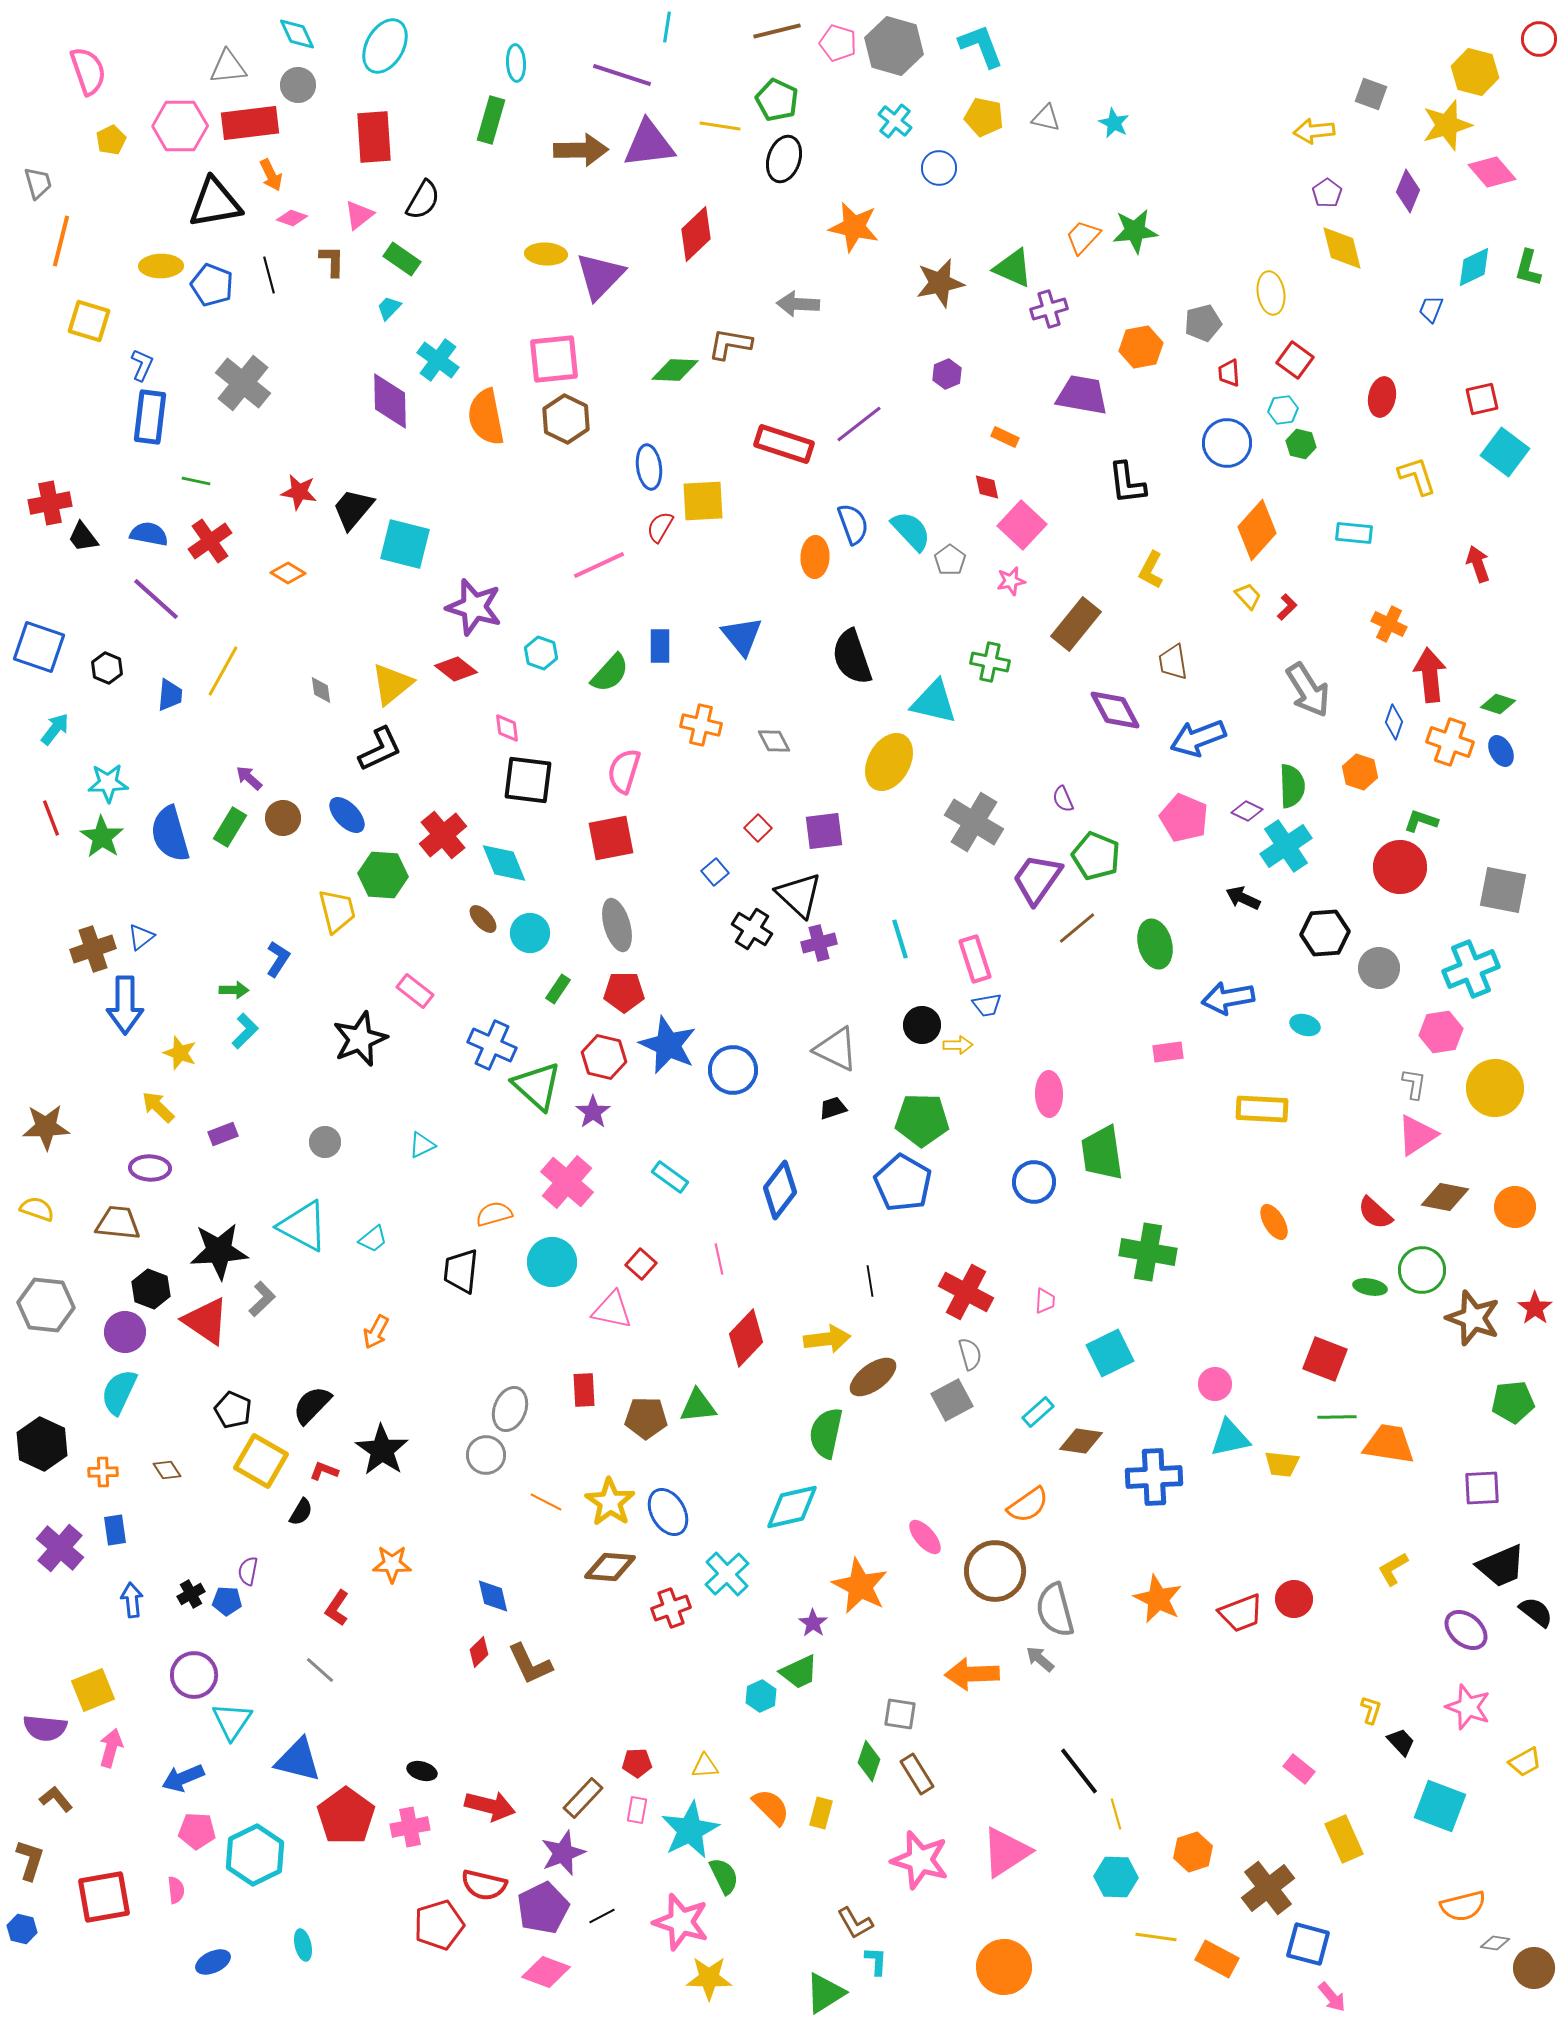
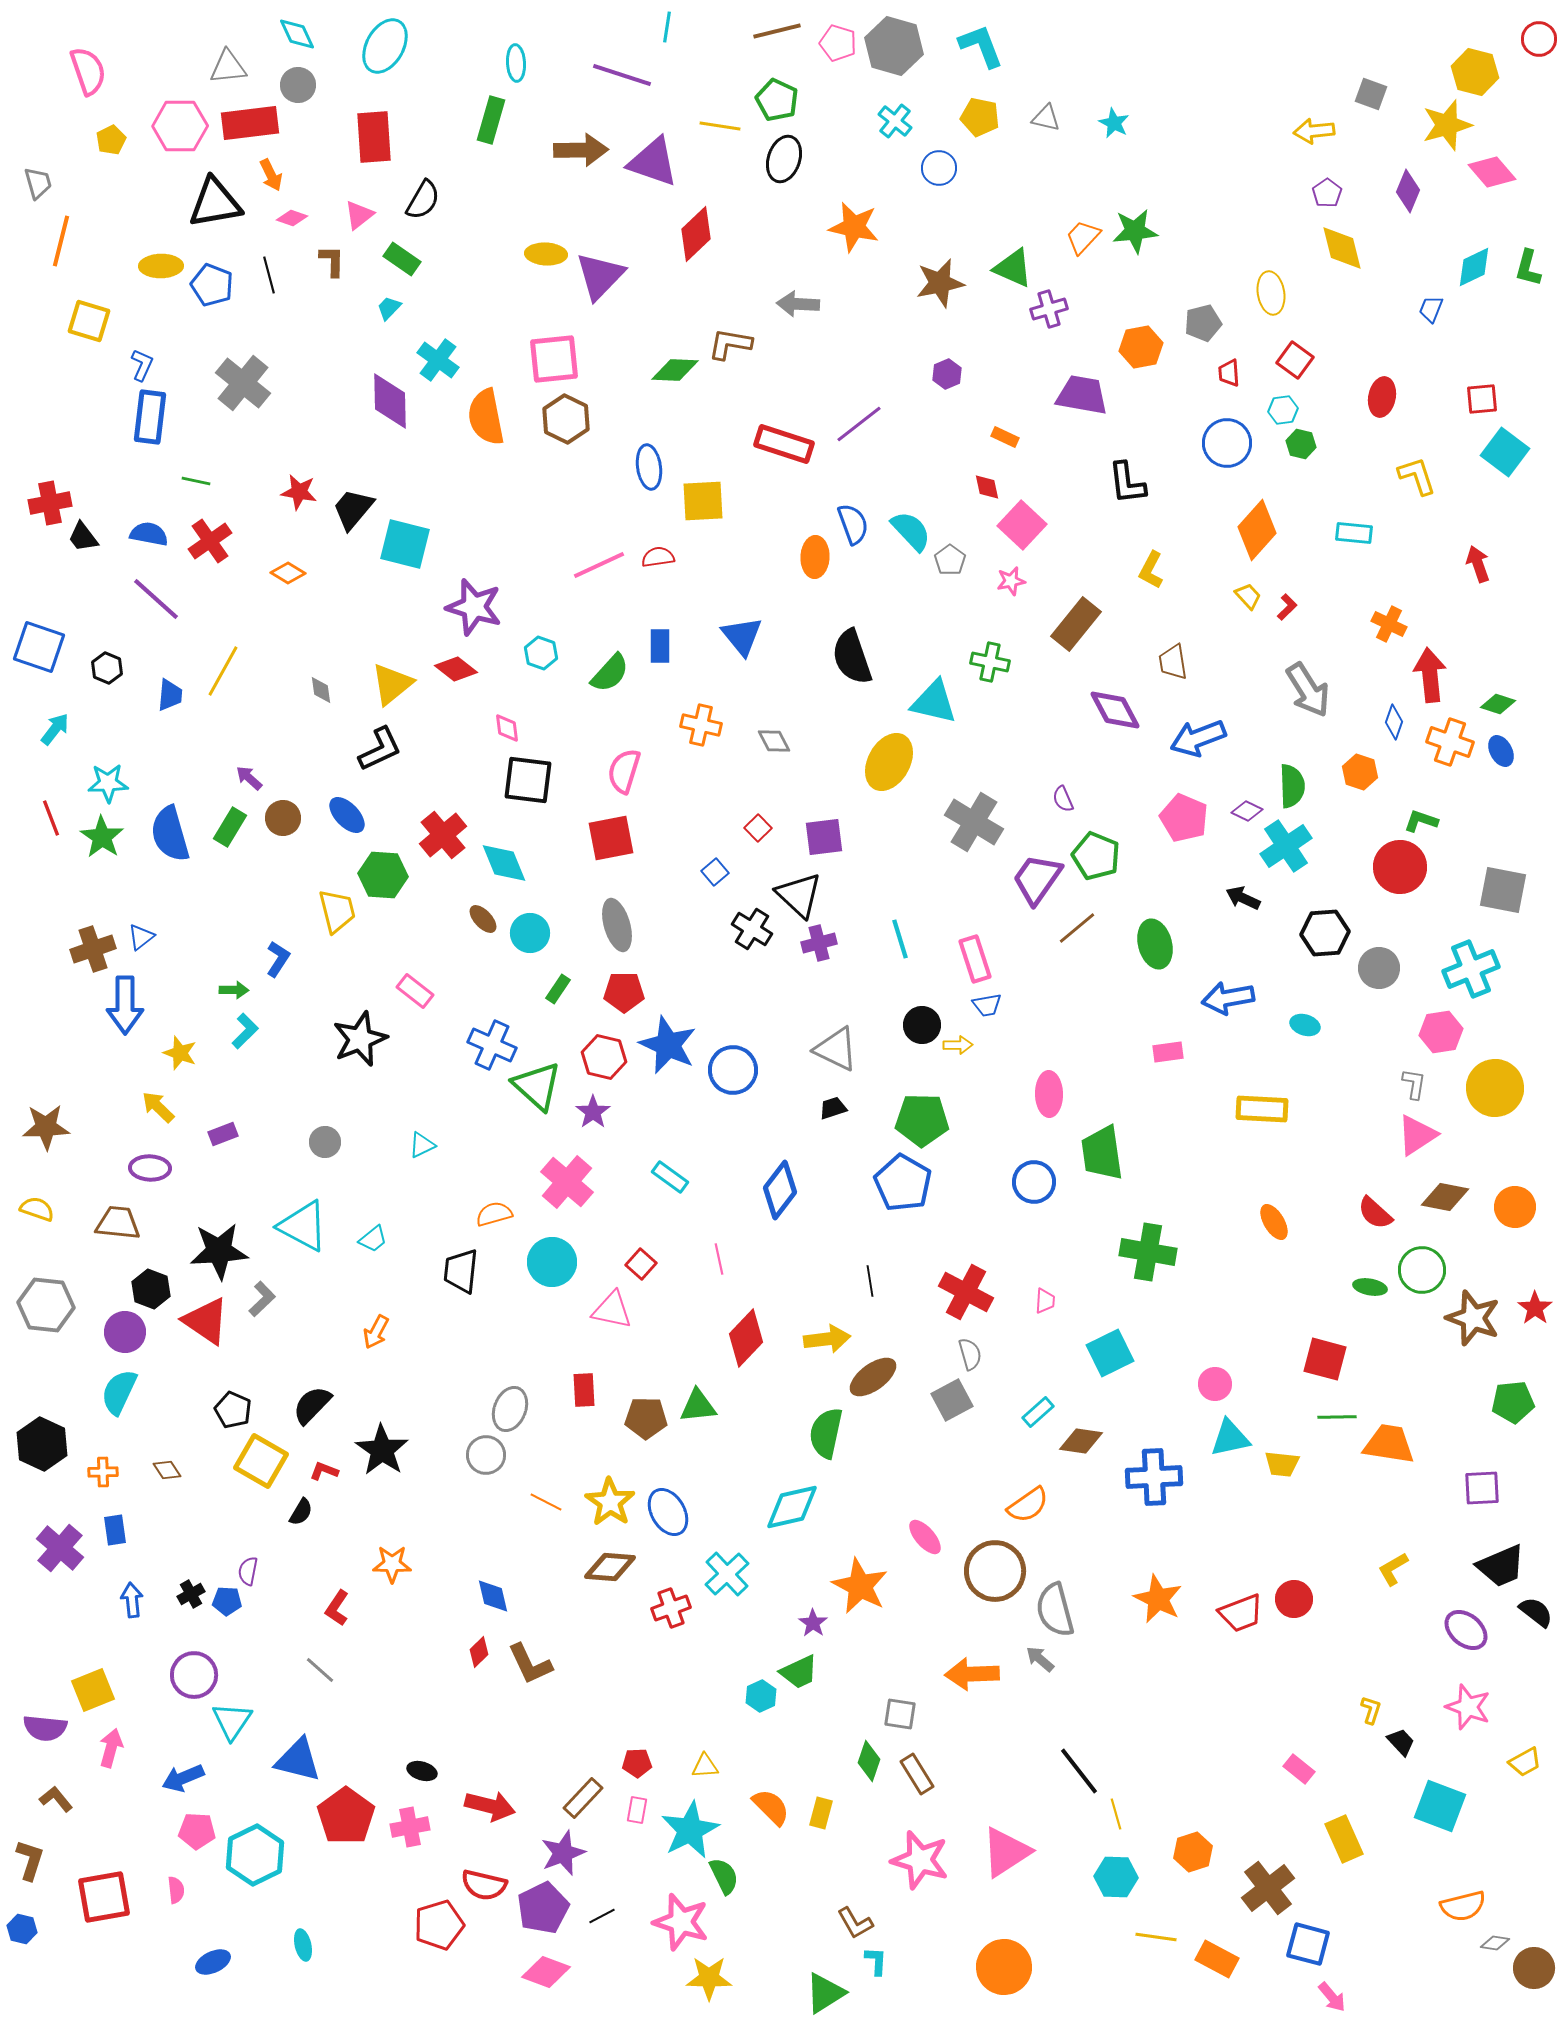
yellow pentagon at (984, 117): moved 4 px left
purple triangle at (649, 144): moved 4 px right, 18 px down; rotated 26 degrees clockwise
red square at (1482, 399): rotated 8 degrees clockwise
red semicircle at (660, 527): moved 2 px left, 30 px down; rotated 52 degrees clockwise
purple square at (824, 831): moved 6 px down
red square at (1325, 1359): rotated 6 degrees counterclockwise
